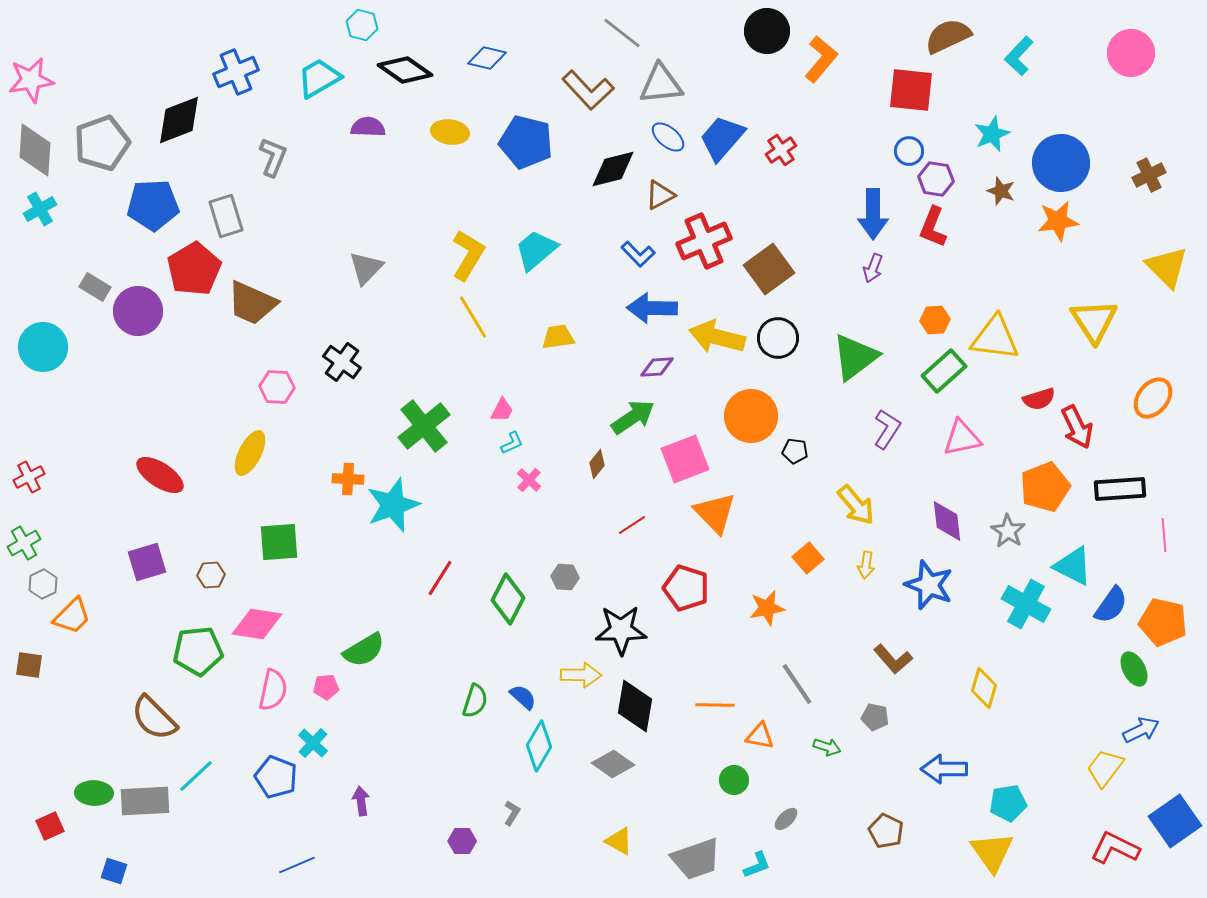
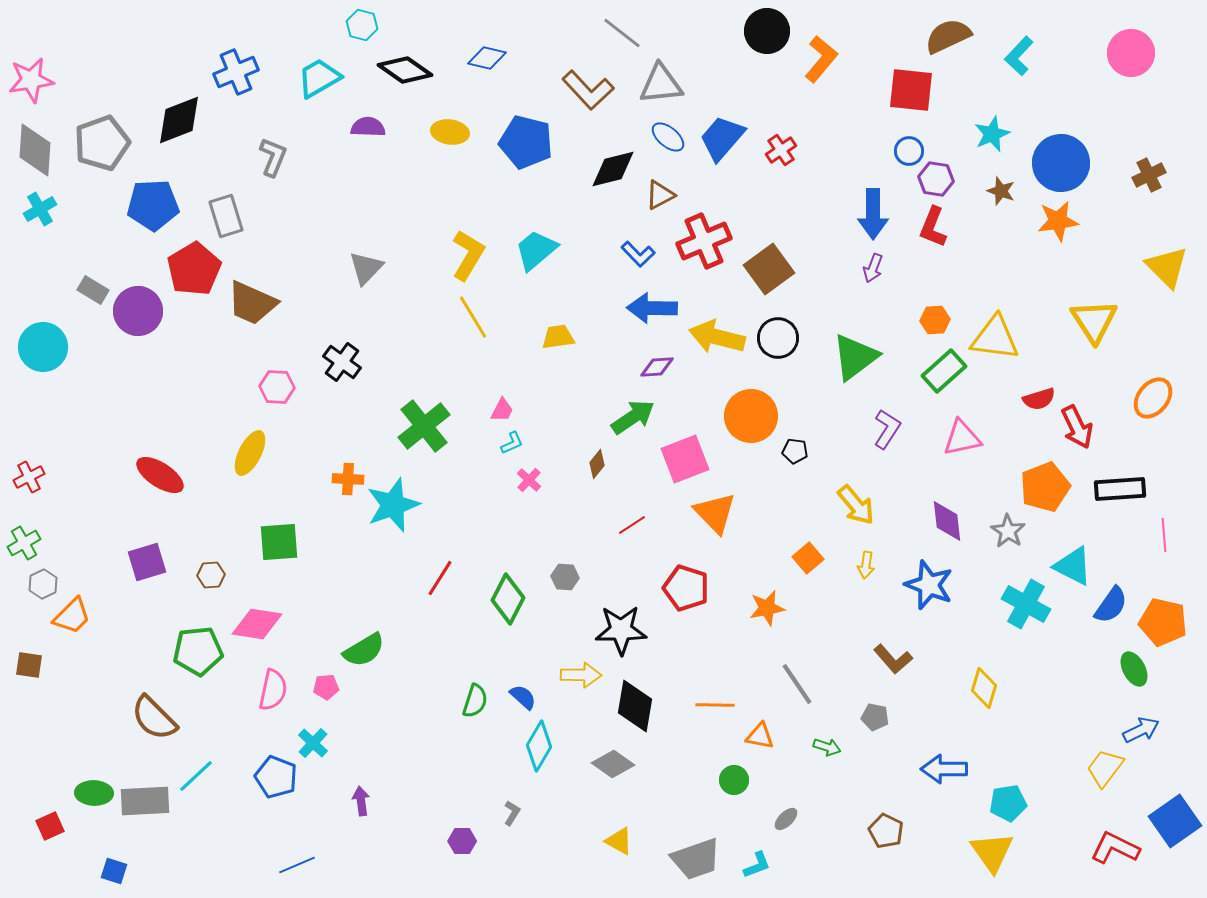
gray rectangle at (95, 287): moved 2 px left, 3 px down
